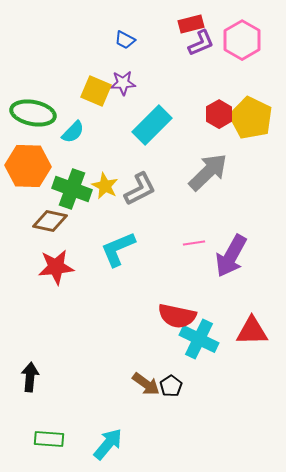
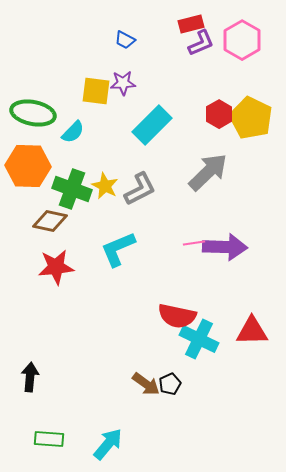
yellow square: rotated 16 degrees counterclockwise
purple arrow: moved 6 px left, 9 px up; rotated 117 degrees counterclockwise
black pentagon: moved 1 px left, 2 px up; rotated 10 degrees clockwise
